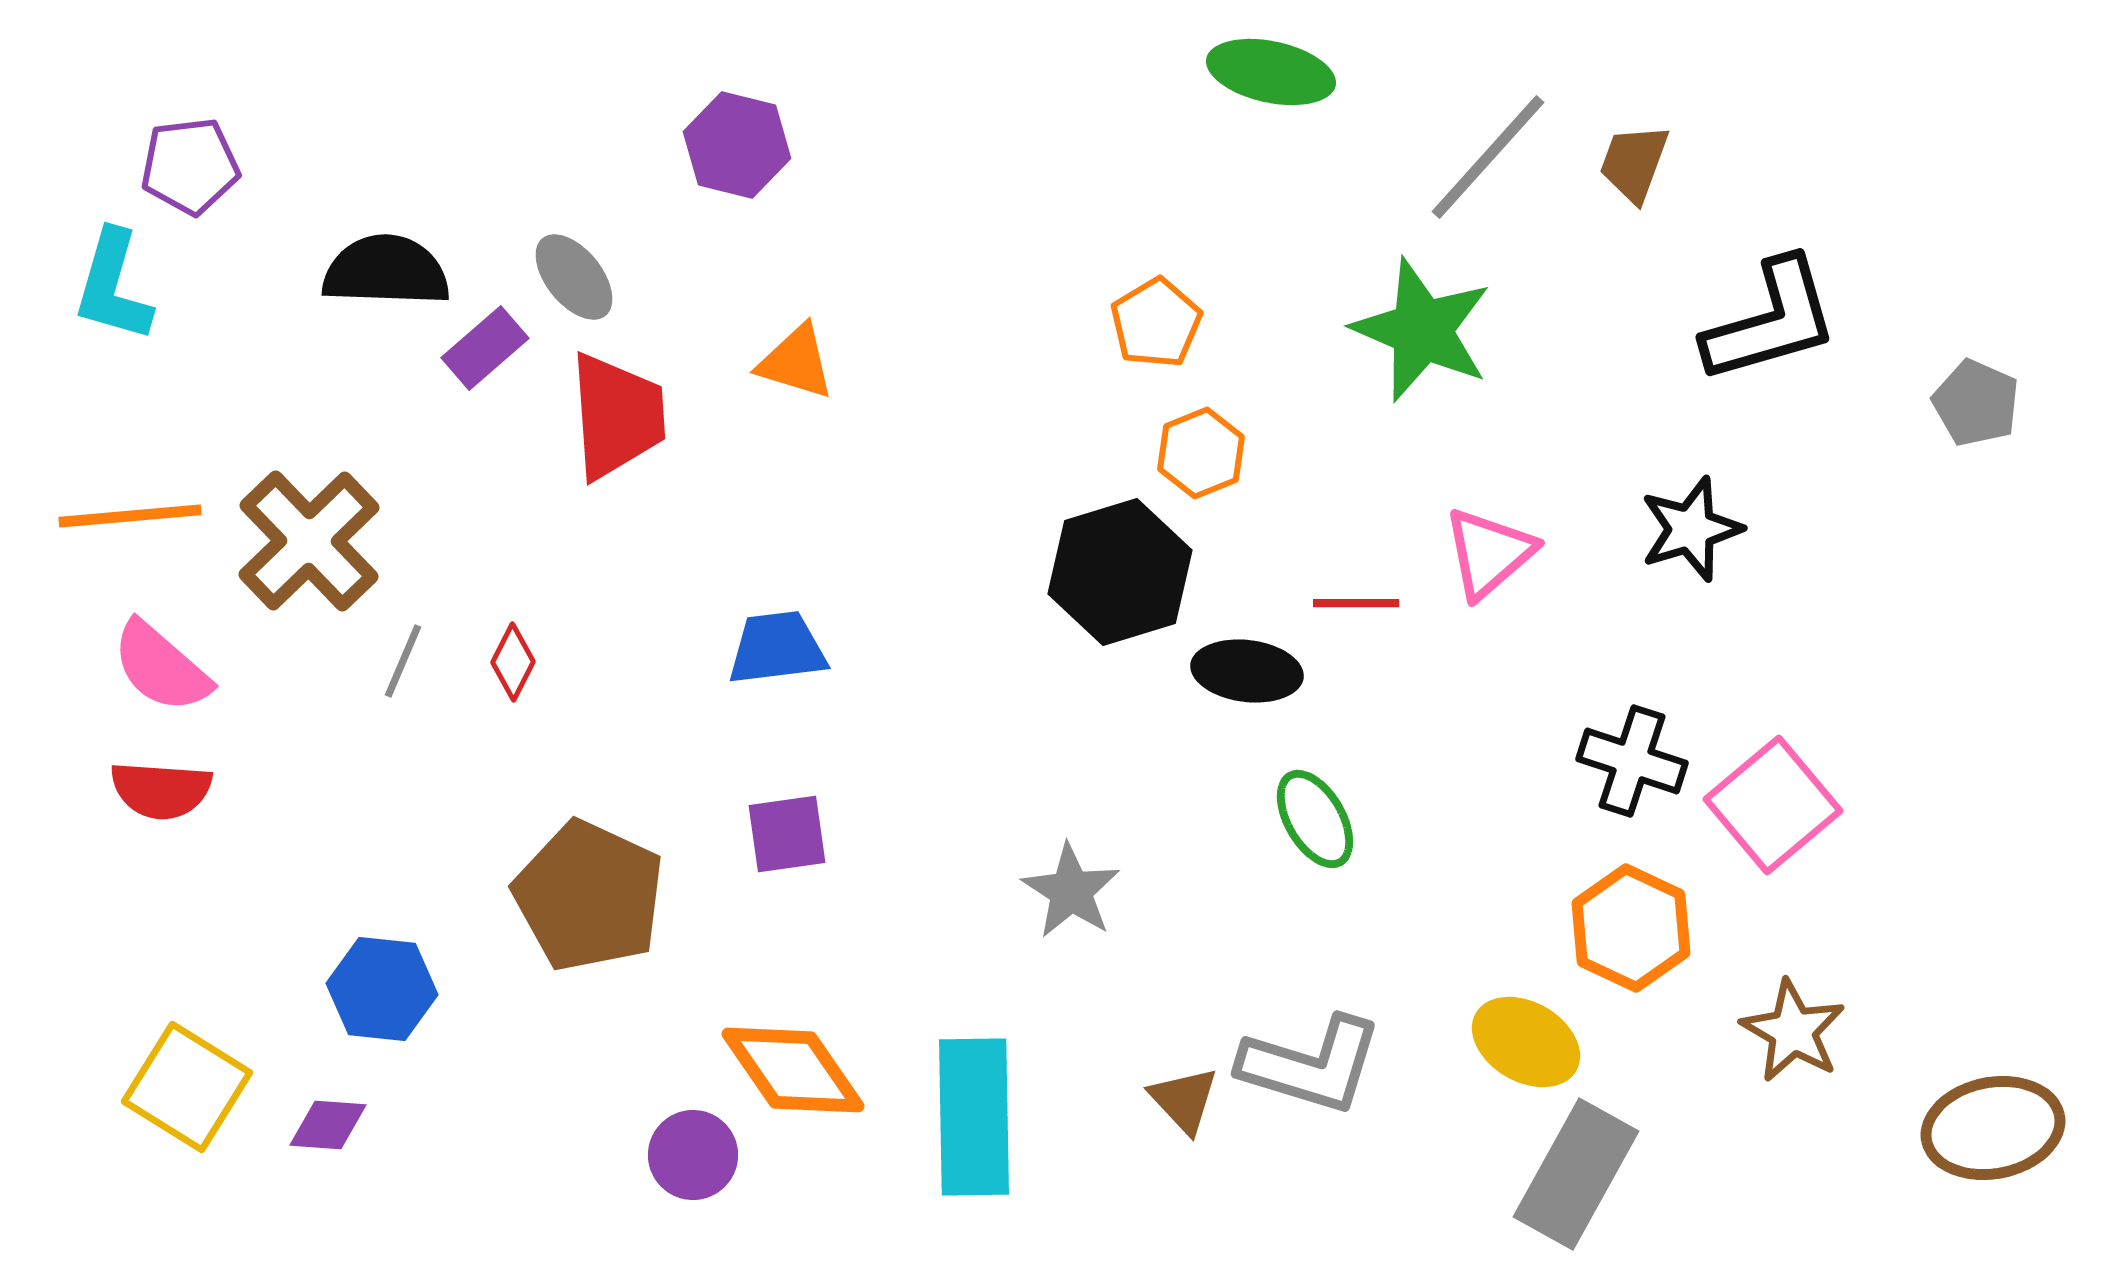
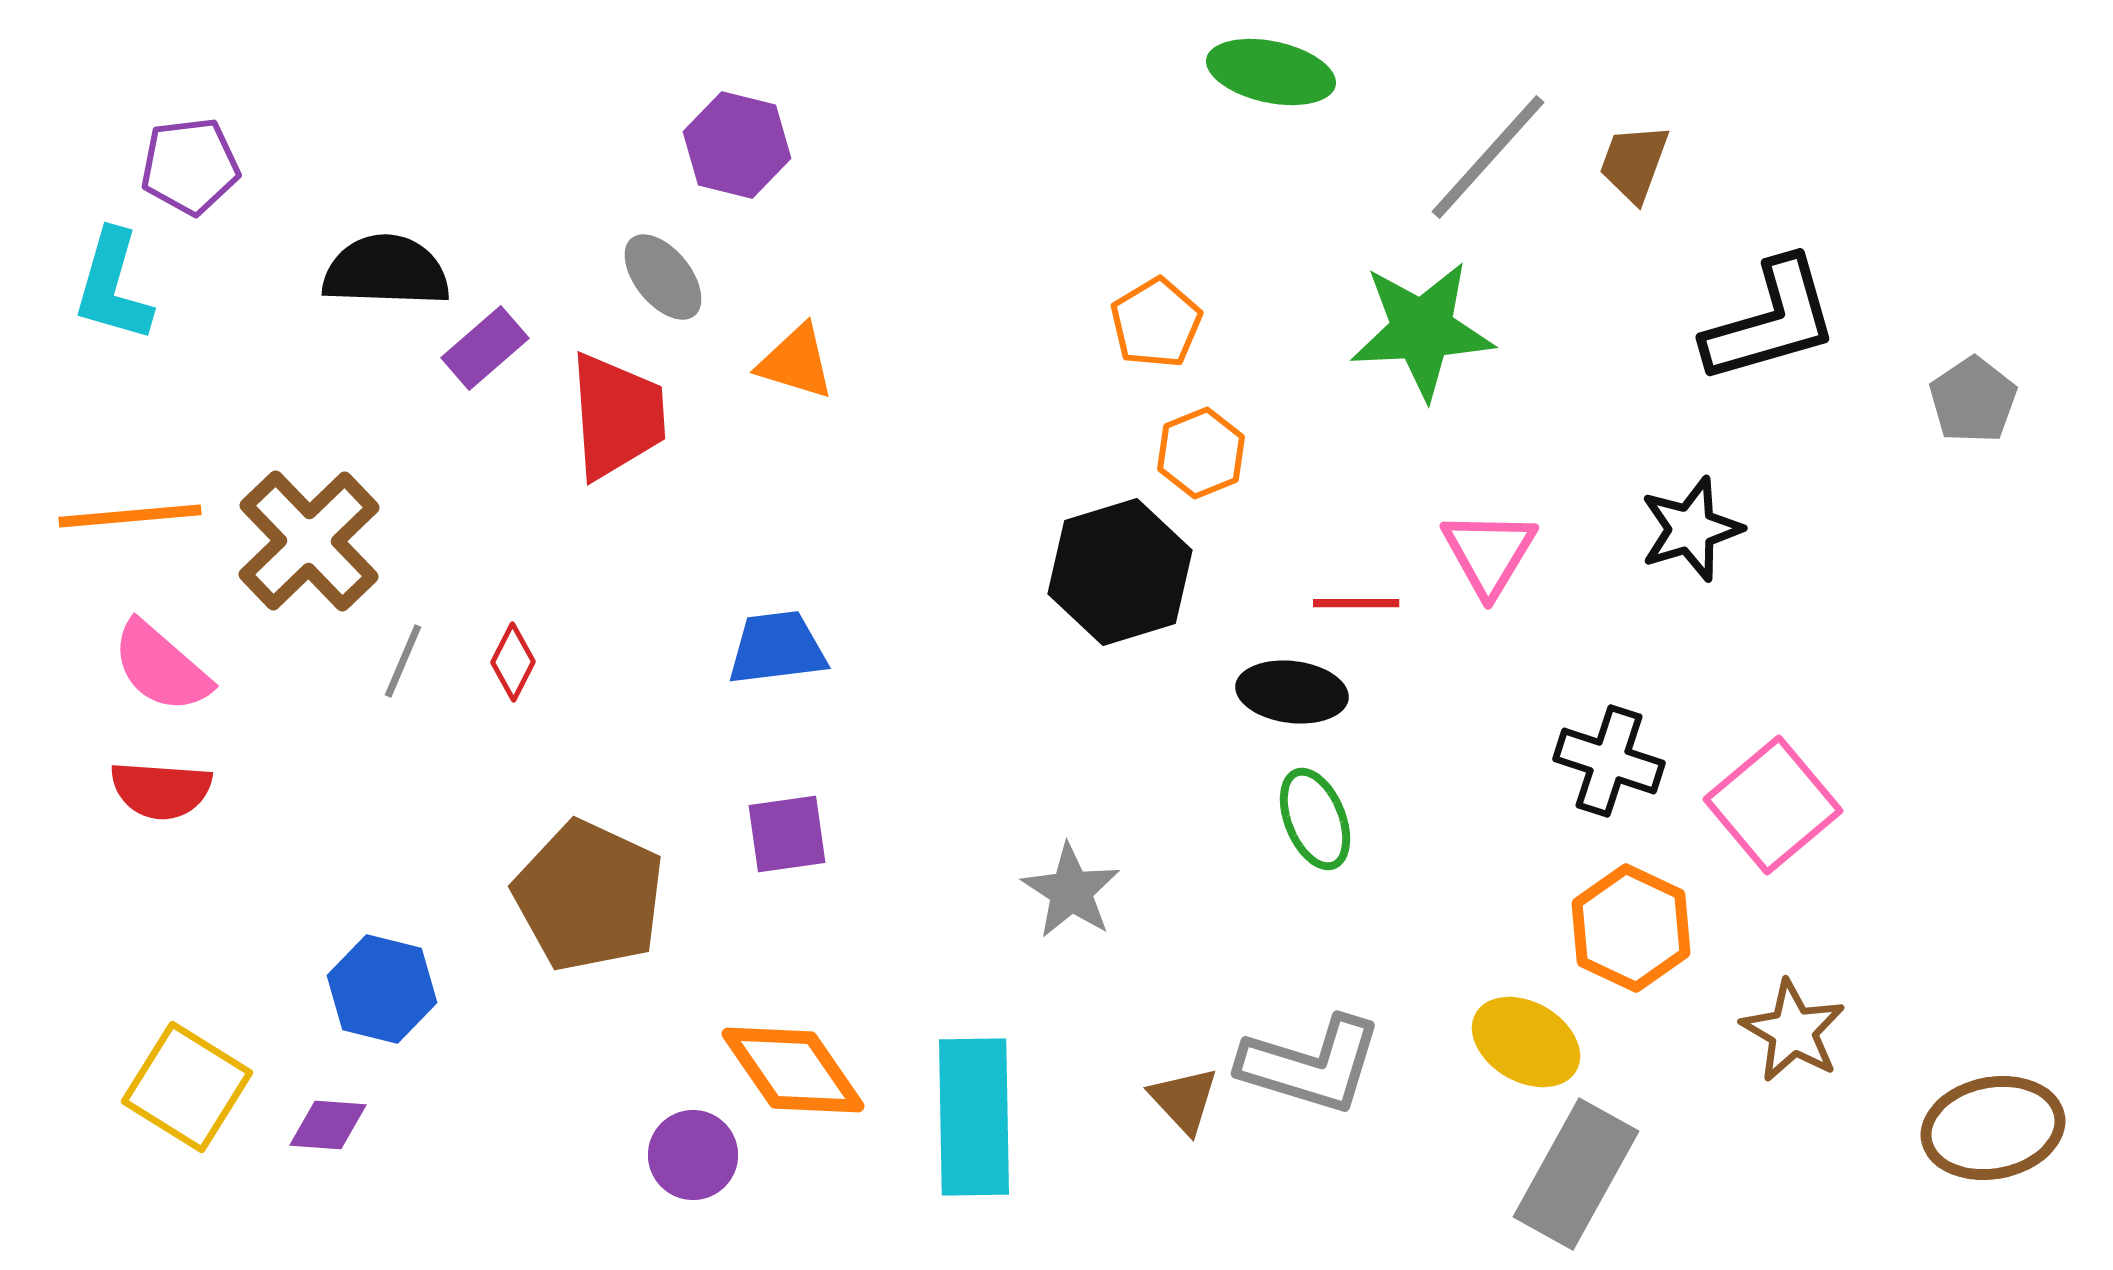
gray ellipse at (574, 277): moved 89 px right
green star at (1422, 330): rotated 26 degrees counterclockwise
gray pentagon at (1976, 403): moved 3 px left, 3 px up; rotated 14 degrees clockwise
pink triangle at (1489, 553): rotated 18 degrees counterclockwise
black ellipse at (1247, 671): moved 45 px right, 21 px down
black cross at (1632, 761): moved 23 px left
green ellipse at (1315, 819): rotated 8 degrees clockwise
blue hexagon at (382, 989): rotated 8 degrees clockwise
